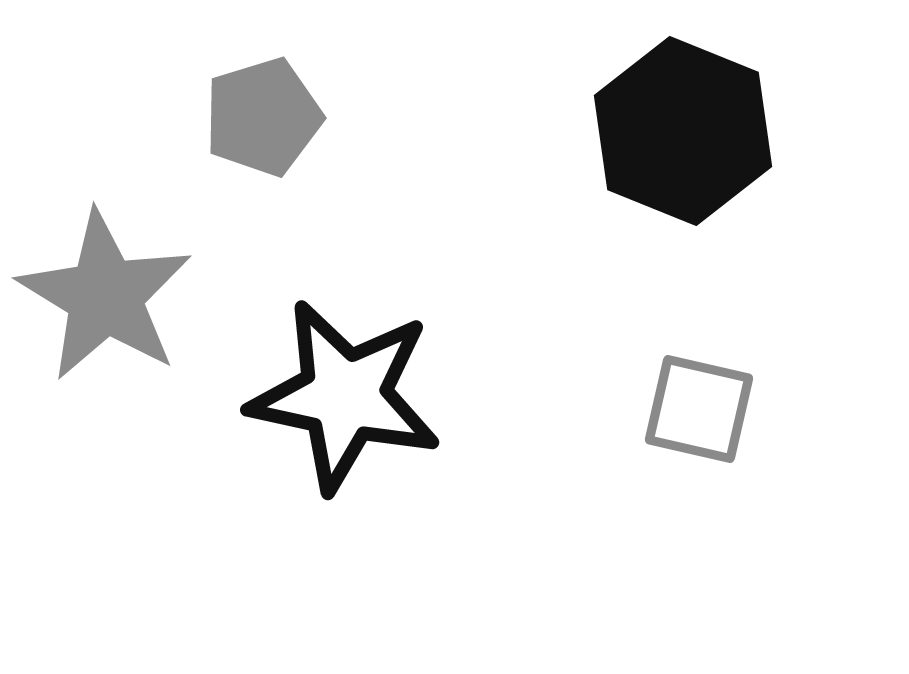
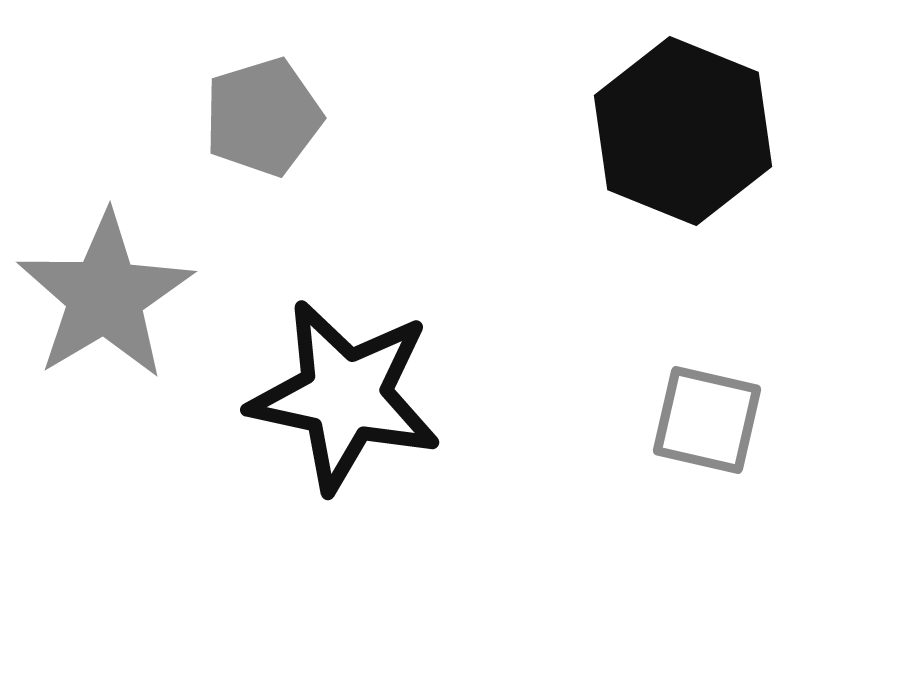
gray star: rotated 10 degrees clockwise
gray square: moved 8 px right, 11 px down
